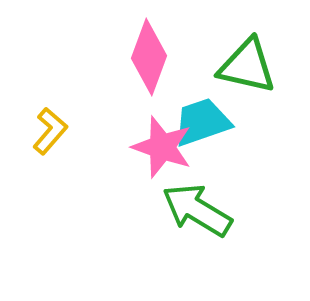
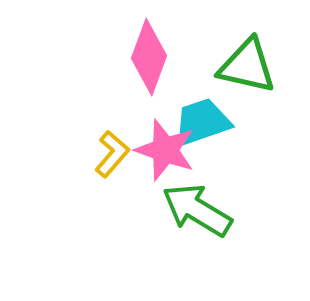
yellow L-shape: moved 62 px right, 23 px down
pink star: moved 3 px right, 3 px down
